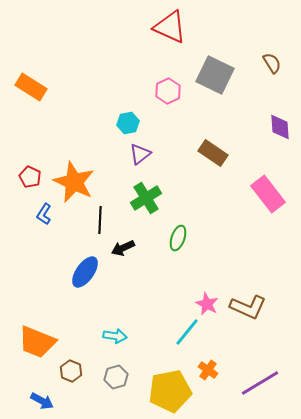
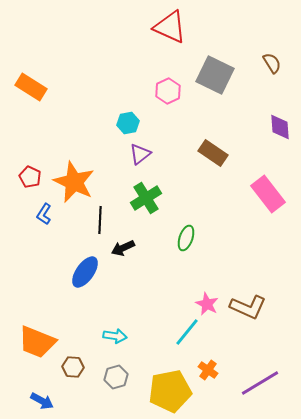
green ellipse: moved 8 px right
brown hexagon: moved 2 px right, 4 px up; rotated 20 degrees counterclockwise
